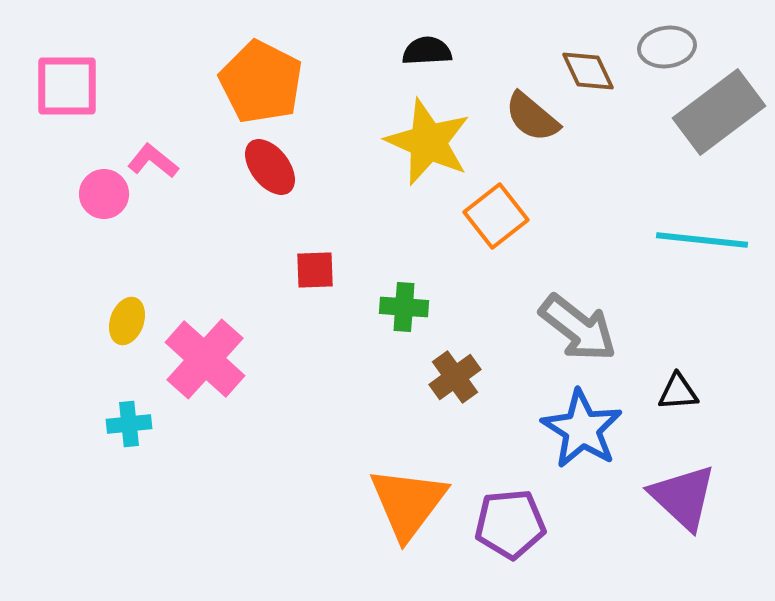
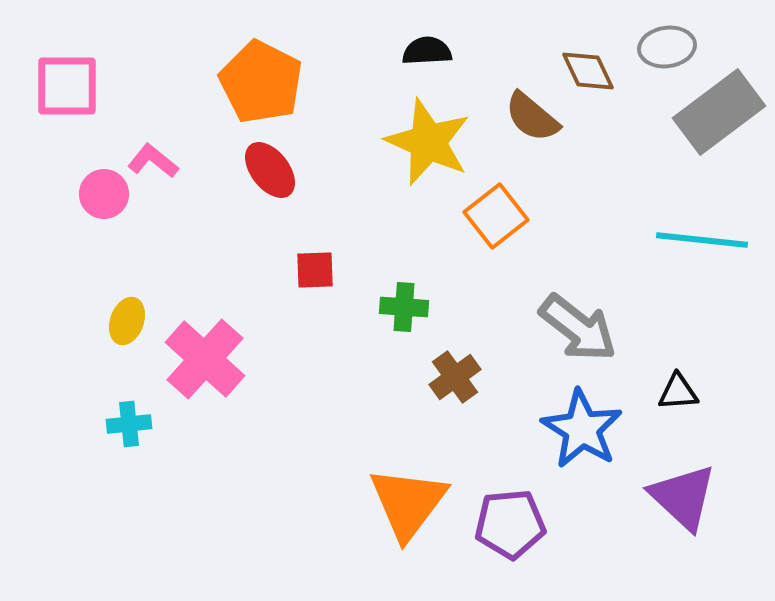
red ellipse: moved 3 px down
